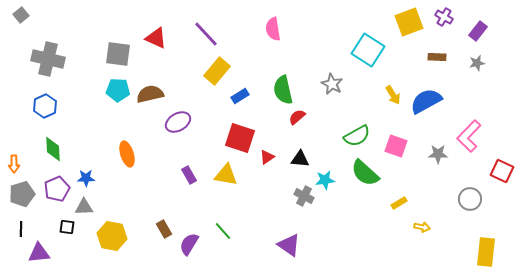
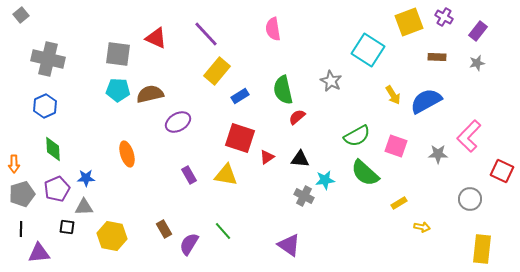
gray star at (332, 84): moved 1 px left, 3 px up
yellow rectangle at (486, 252): moved 4 px left, 3 px up
